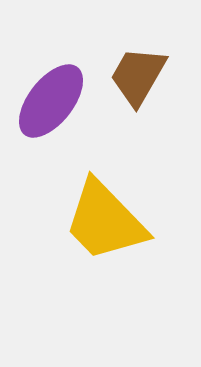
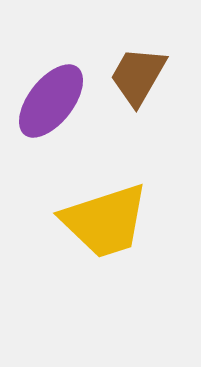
yellow trapezoid: rotated 64 degrees counterclockwise
